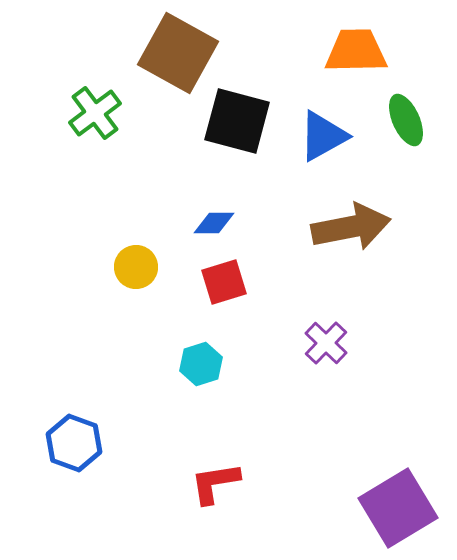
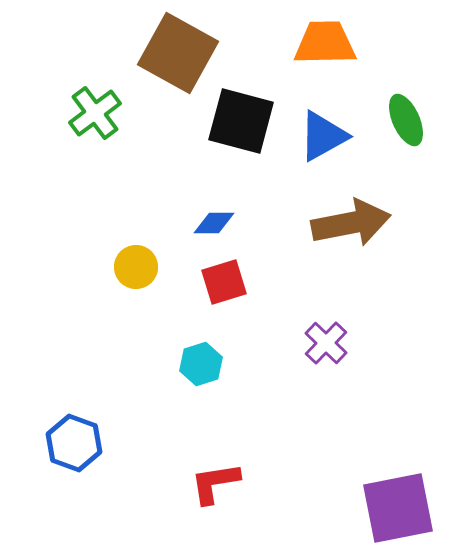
orange trapezoid: moved 31 px left, 8 px up
black square: moved 4 px right
brown arrow: moved 4 px up
purple square: rotated 20 degrees clockwise
